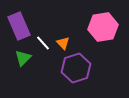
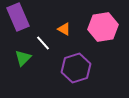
purple rectangle: moved 1 px left, 9 px up
orange triangle: moved 1 px right, 14 px up; rotated 16 degrees counterclockwise
